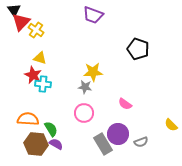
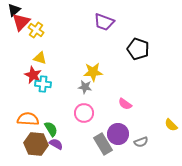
black triangle: rotated 24 degrees clockwise
purple trapezoid: moved 11 px right, 7 px down
